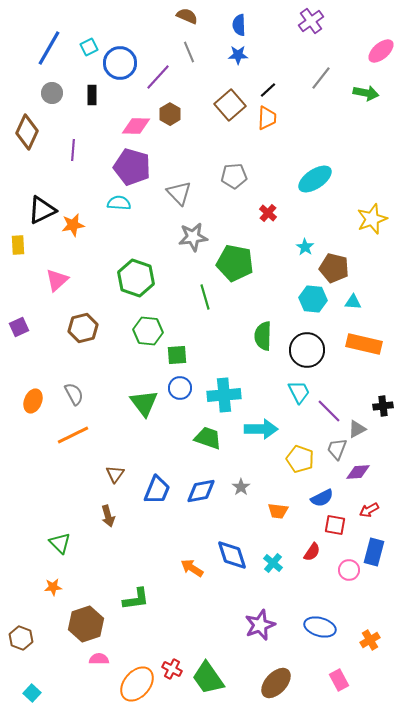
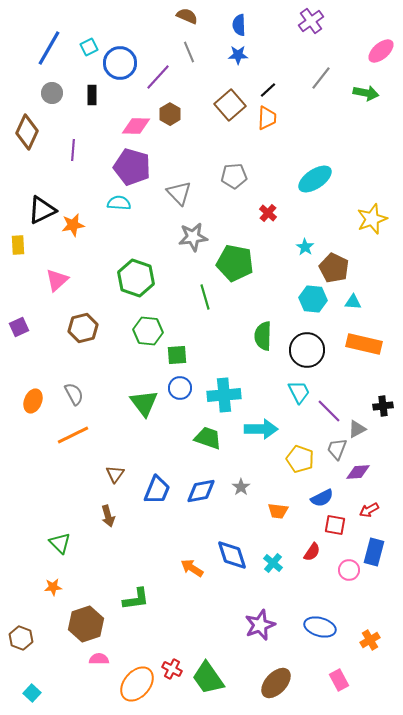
brown pentagon at (334, 268): rotated 12 degrees clockwise
